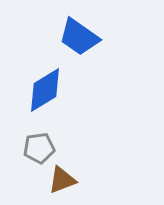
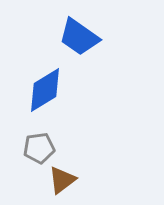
brown triangle: rotated 16 degrees counterclockwise
